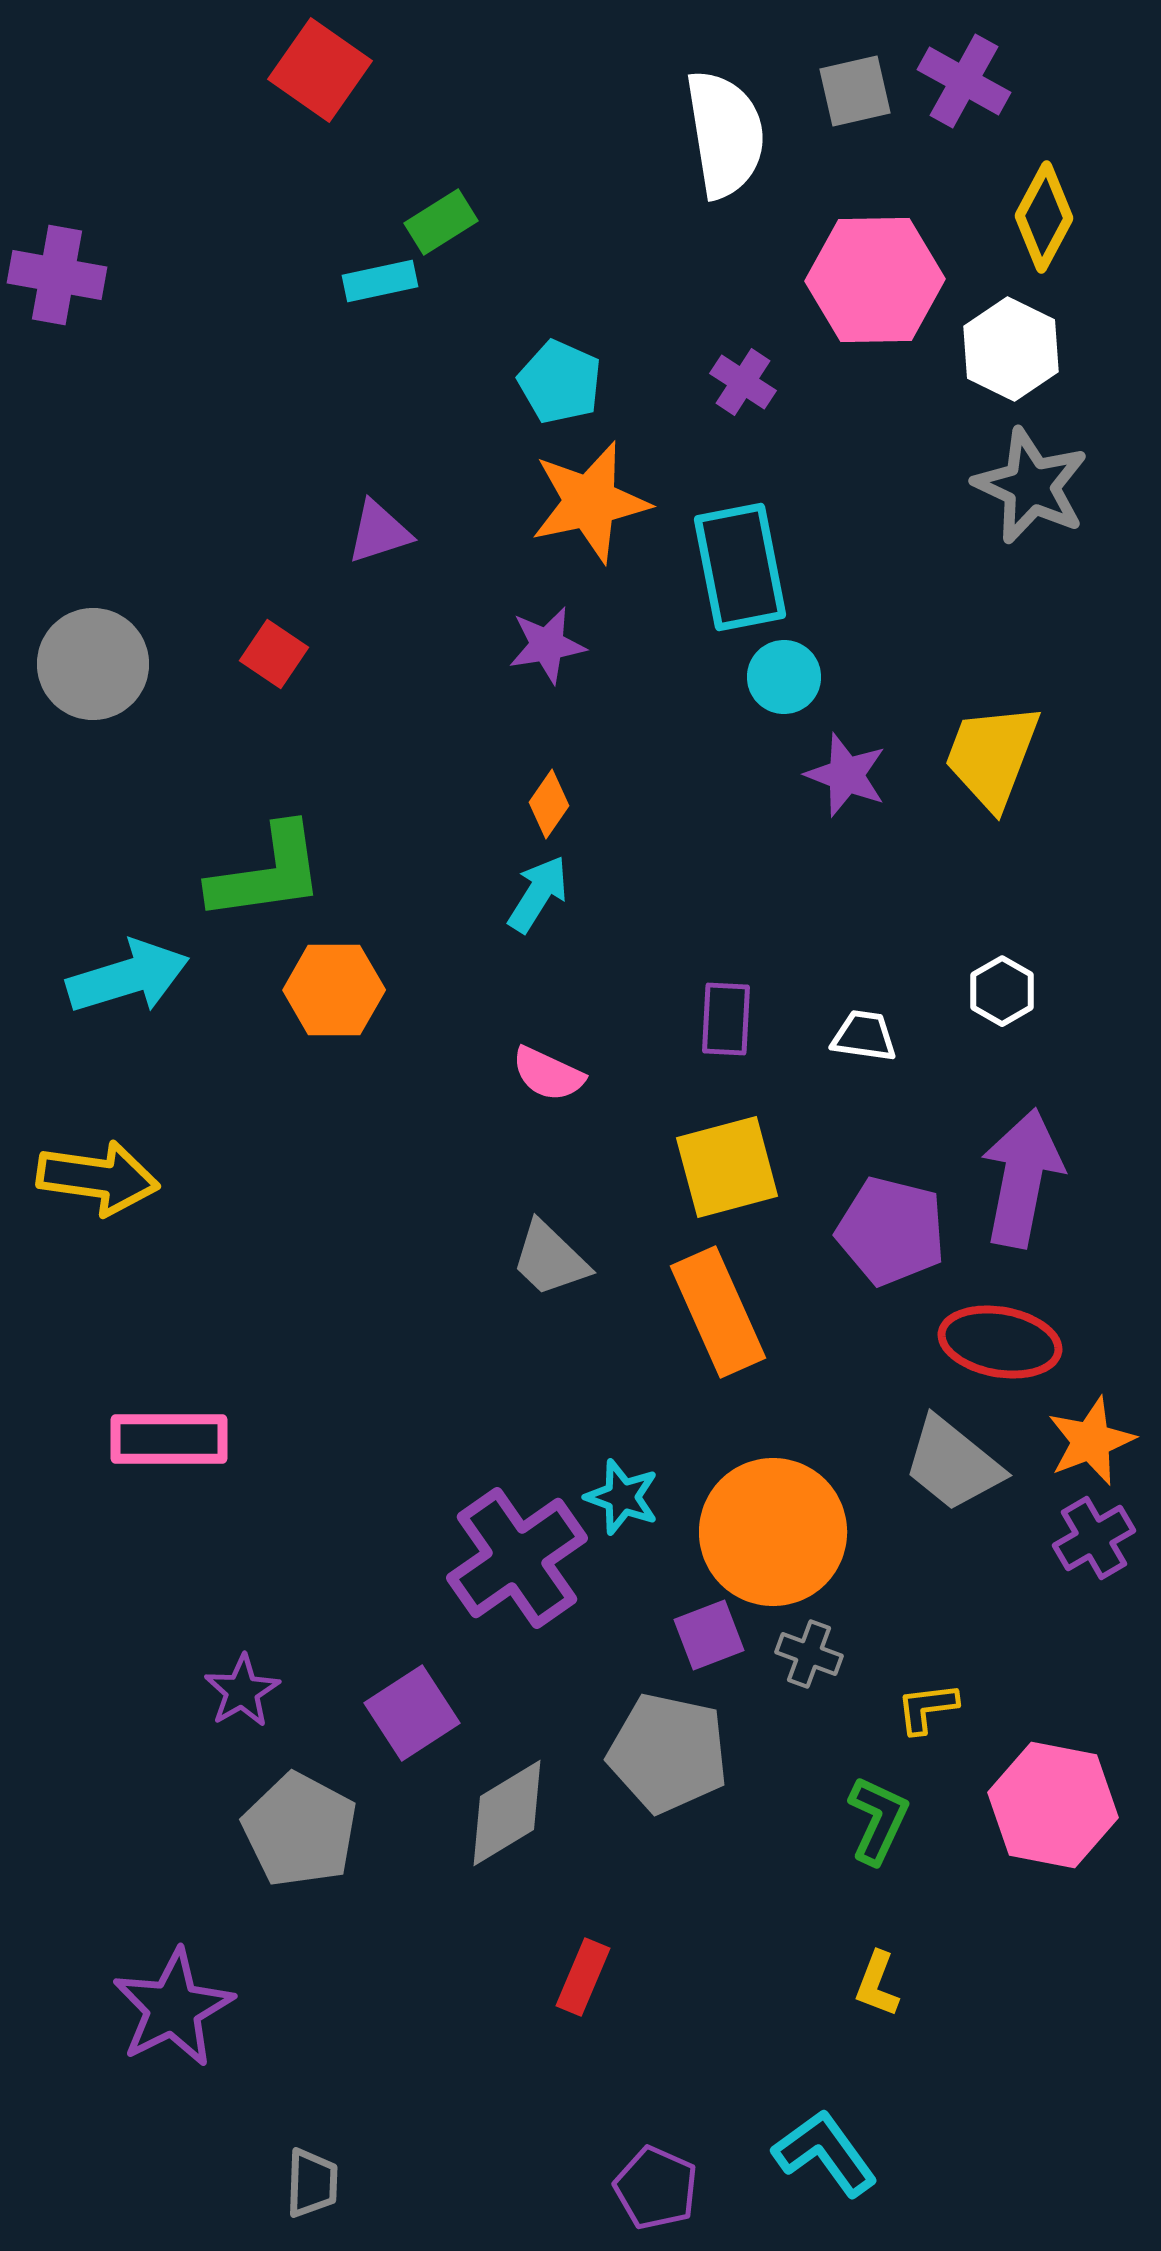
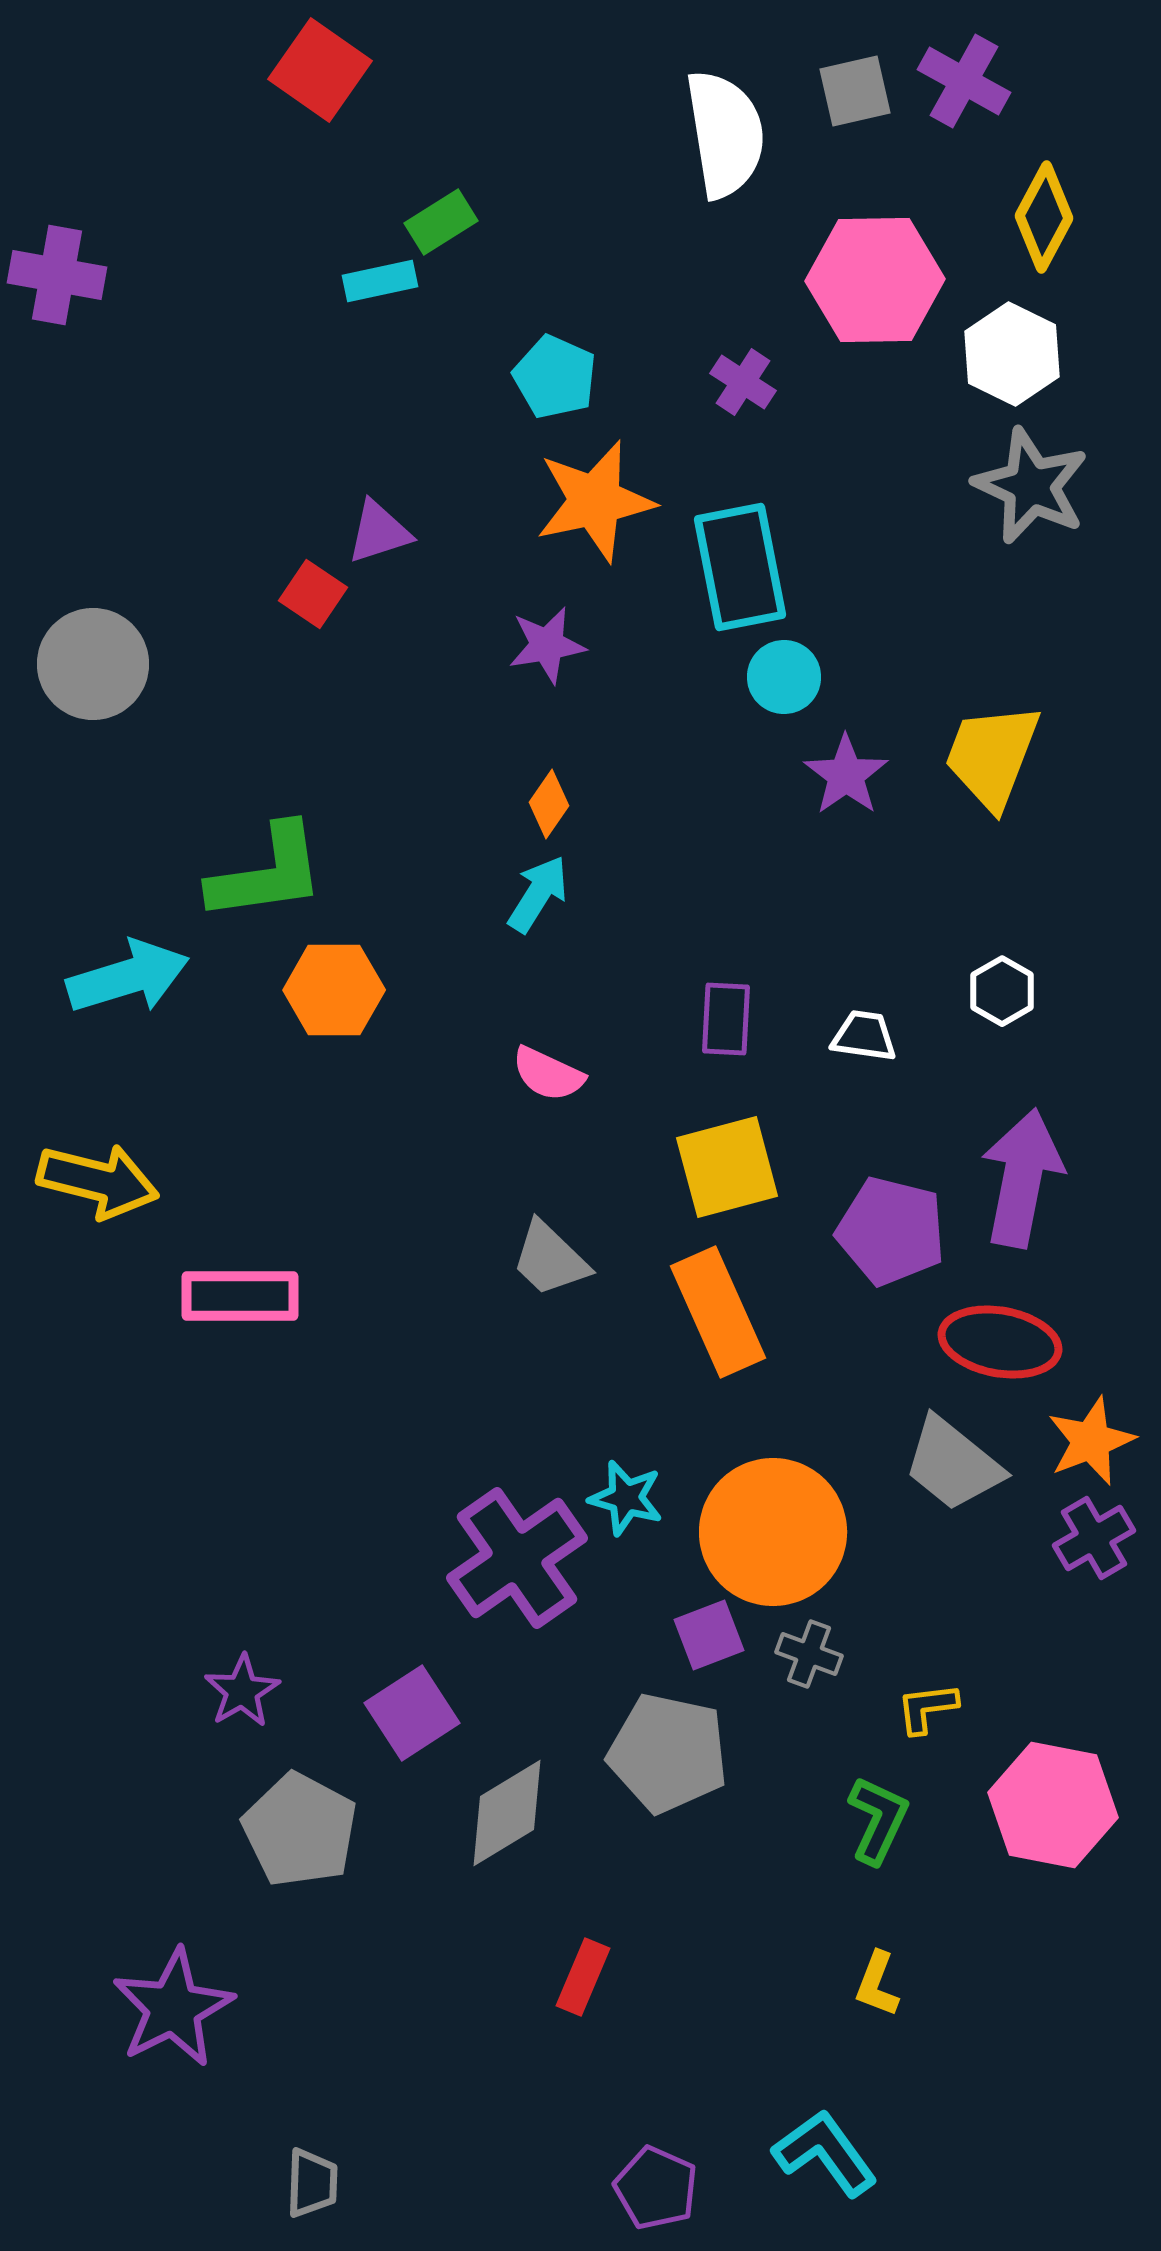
white hexagon at (1011, 349): moved 1 px right, 5 px down
cyan pentagon at (560, 382): moved 5 px left, 5 px up
orange star at (590, 502): moved 5 px right, 1 px up
red square at (274, 654): moved 39 px right, 60 px up
purple star at (846, 775): rotated 16 degrees clockwise
yellow arrow at (98, 1178): moved 3 px down; rotated 6 degrees clockwise
pink rectangle at (169, 1439): moved 71 px right, 143 px up
cyan star at (622, 1497): moved 4 px right, 1 px down; rotated 4 degrees counterclockwise
